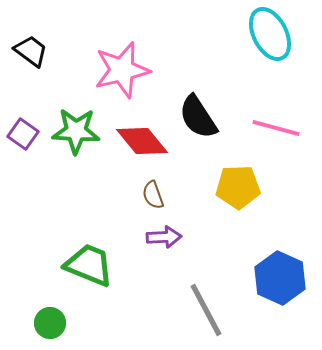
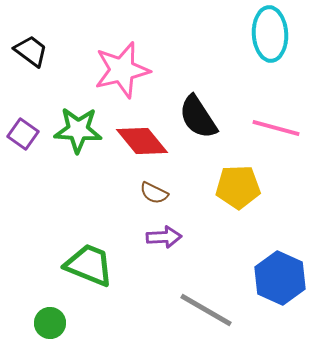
cyan ellipse: rotated 24 degrees clockwise
green star: moved 2 px right, 1 px up
brown semicircle: moved 1 px right, 2 px up; rotated 44 degrees counterclockwise
gray line: rotated 32 degrees counterclockwise
